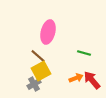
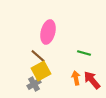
orange arrow: rotated 80 degrees counterclockwise
